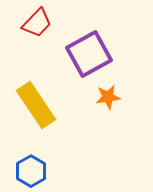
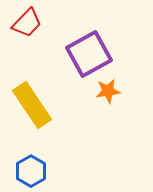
red trapezoid: moved 10 px left
orange star: moved 6 px up
yellow rectangle: moved 4 px left
